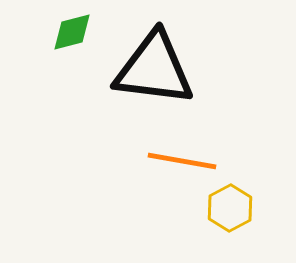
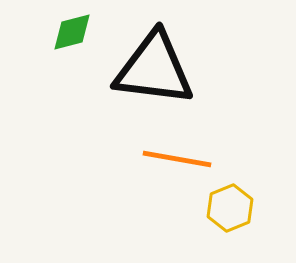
orange line: moved 5 px left, 2 px up
yellow hexagon: rotated 6 degrees clockwise
